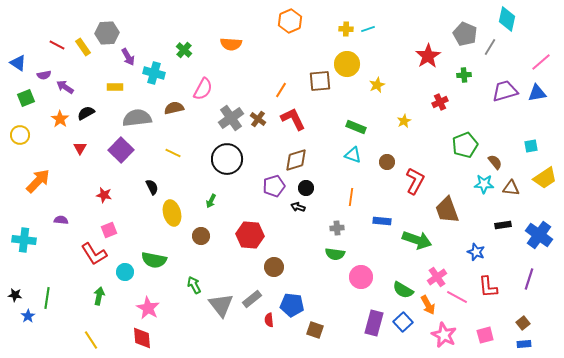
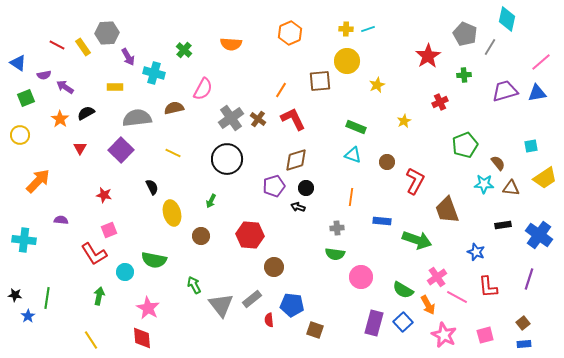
orange hexagon at (290, 21): moved 12 px down
yellow circle at (347, 64): moved 3 px up
brown semicircle at (495, 162): moved 3 px right, 1 px down
